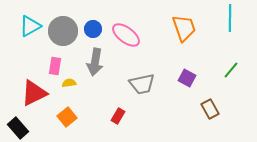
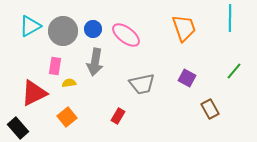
green line: moved 3 px right, 1 px down
